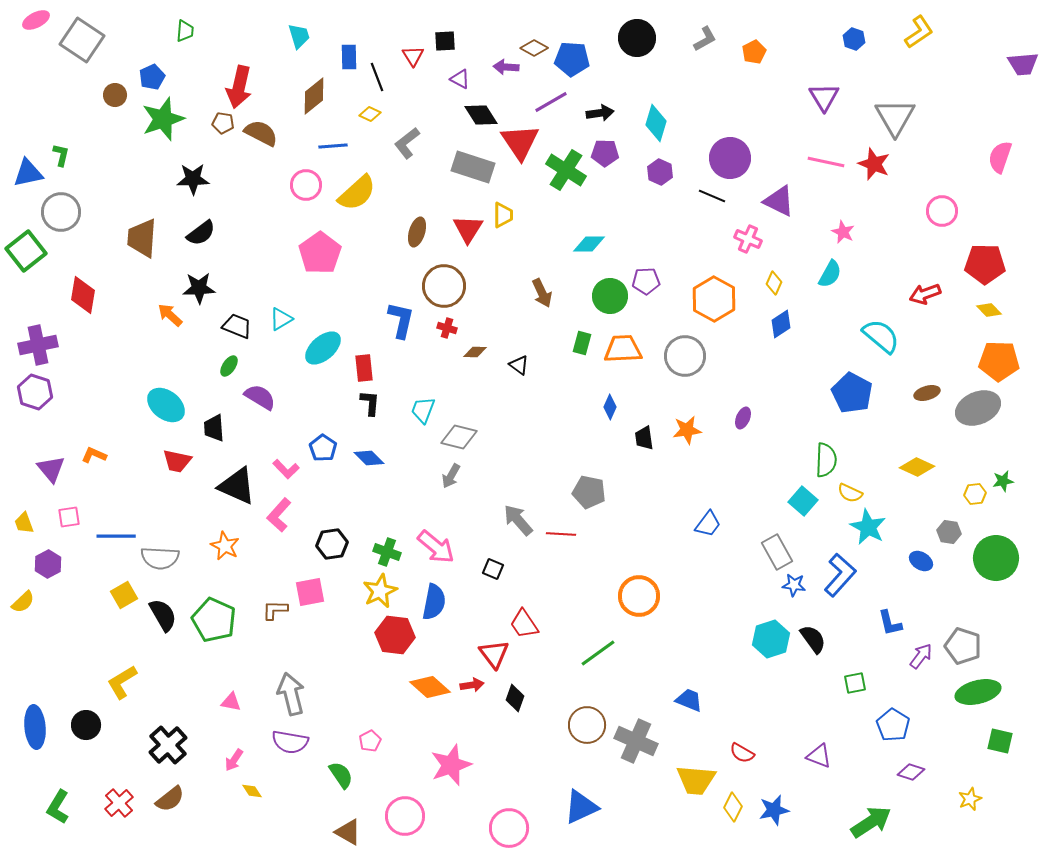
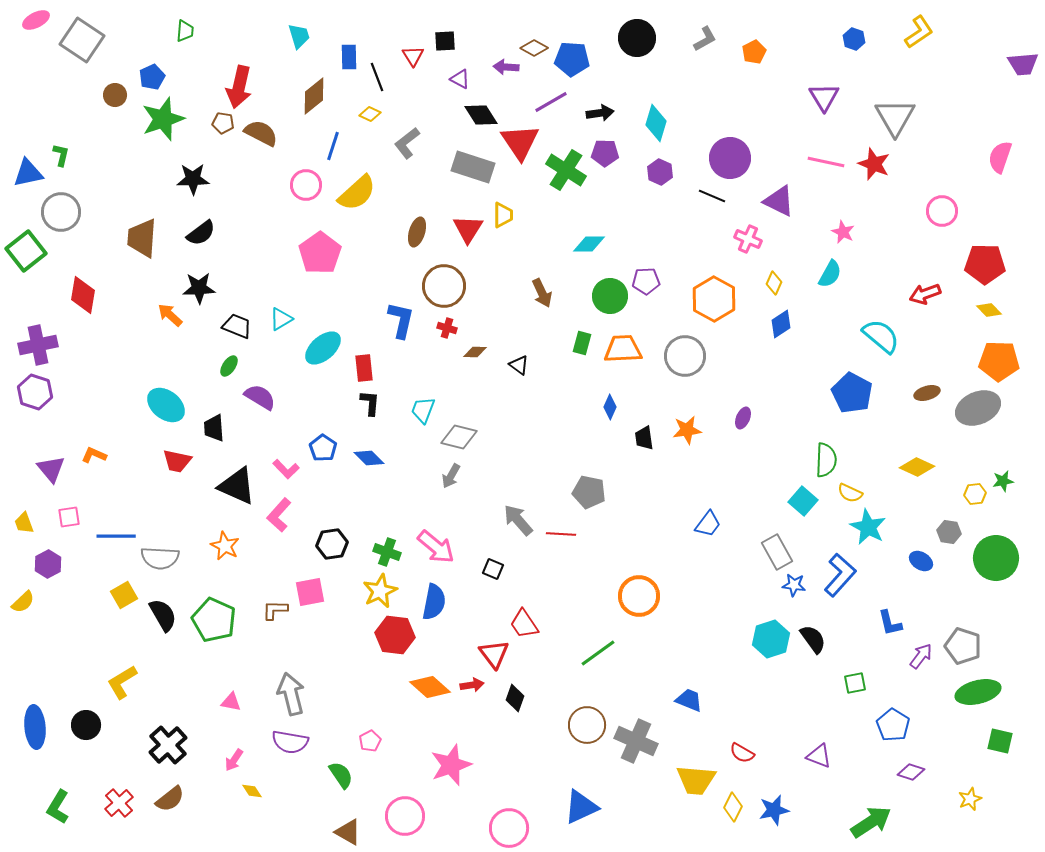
blue line at (333, 146): rotated 68 degrees counterclockwise
